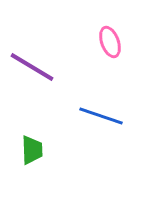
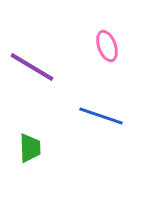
pink ellipse: moved 3 px left, 4 px down
green trapezoid: moved 2 px left, 2 px up
